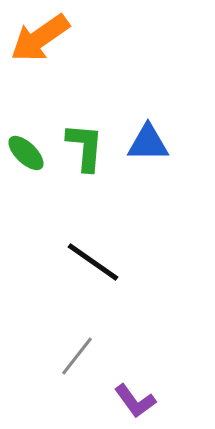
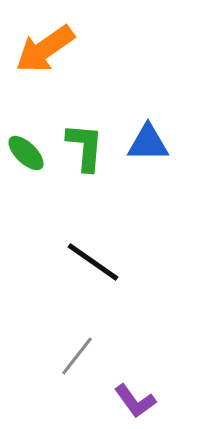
orange arrow: moved 5 px right, 11 px down
